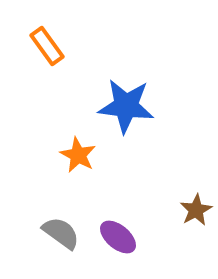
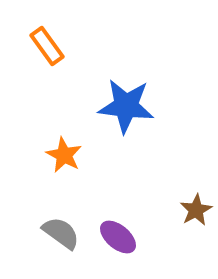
orange star: moved 14 px left
